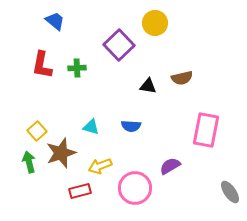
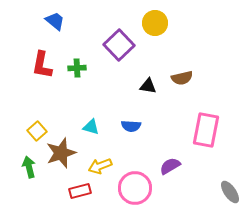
green arrow: moved 5 px down
